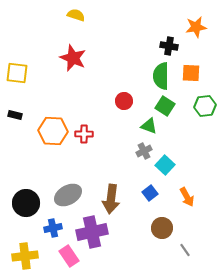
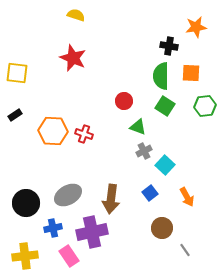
black rectangle: rotated 48 degrees counterclockwise
green triangle: moved 11 px left, 1 px down
red cross: rotated 18 degrees clockwise
